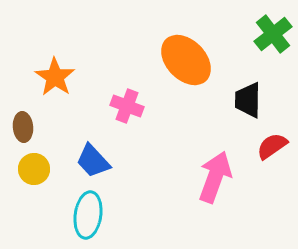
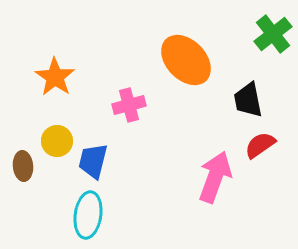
black trapezoid: rotated 12 degrees counterclockwise
pink cross: moved 2 px right, 1 px up; rotated 36 degrees counterclockwise
brown ellipse: moved 39 px down
red semicircle: moved 12 px left, 1 px up
blue trapezoid: rotated 57 degrees clockwise
yellow circle: moved 23 px right, 28 px up
